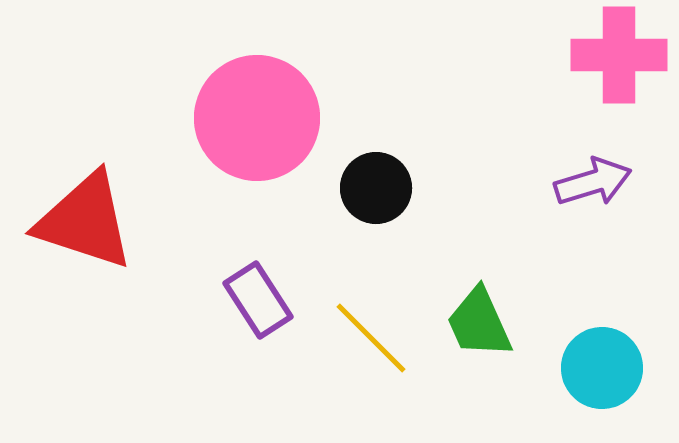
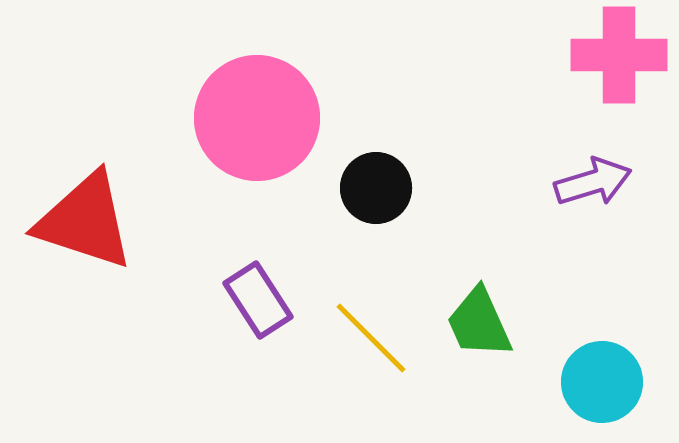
cyan circle: moved 14 px down
